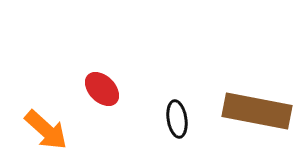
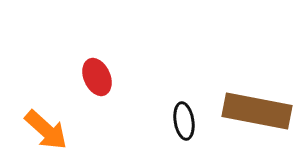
red ellipse: moved 5 px left, 12 px up; rotated 21 degrees clockwise
black ellipse: moved 7 px right, 2 px down
